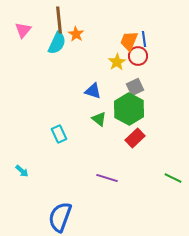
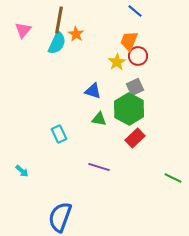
brown line: rotated 16 degrees clockwise
blue line: moved 9 px left, 28 px up; rotated 42 degrees counterclockwise
green triangle: rotated 28 degrees counterclockwise
purple line: moved 8 px left, 11 px up
